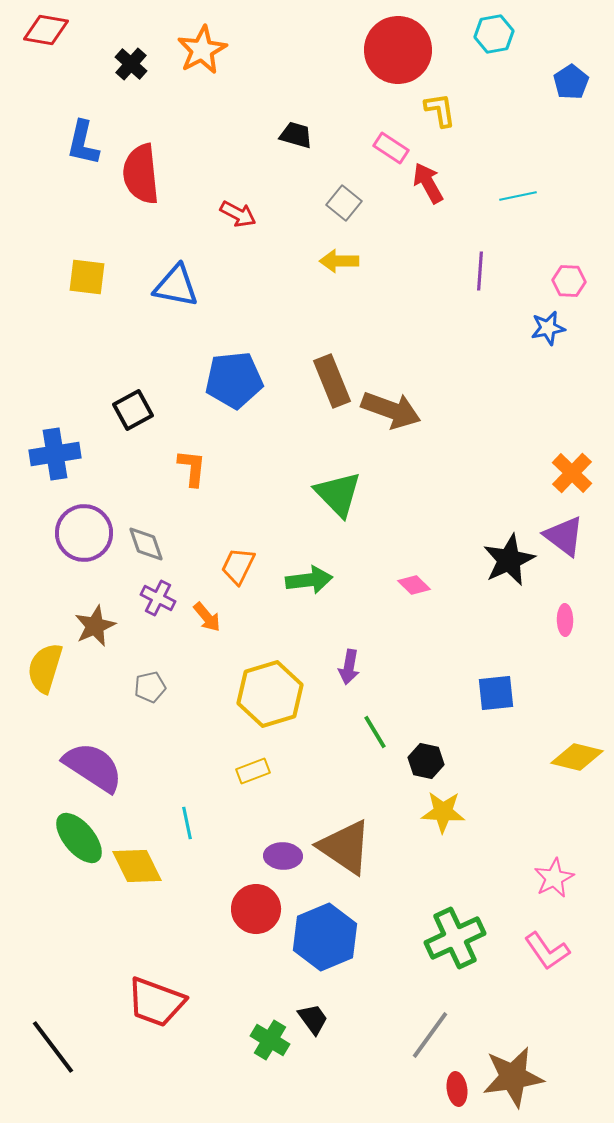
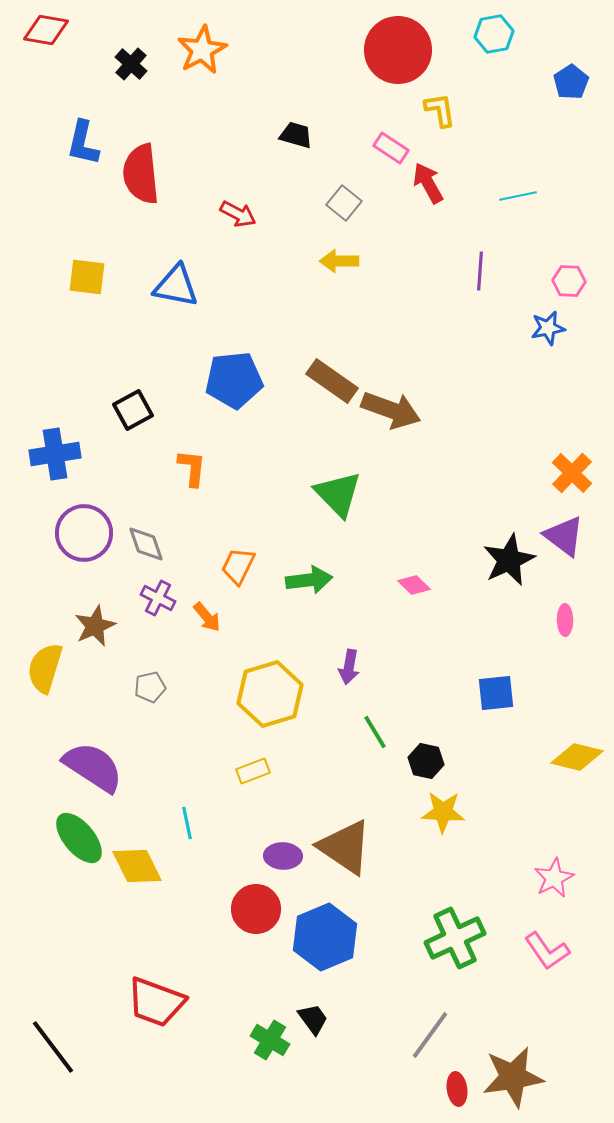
brown rectangle at (332, 381): rotated 33 degrees counterclockwise
